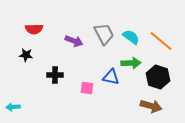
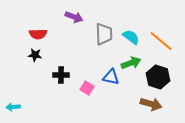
red semicircle: moved 4 px right, 5 px down
gray trapezoid: rotated 25 degrees clockwise
purple arrow: moved 24 px up
black star: moved 9 px right
green arrow: rotated 18 degrees counterclockwise
black cross: moved 6 px right
pink square: rotated 24 degrees clockwise
brown arrow: moved 2 px up
